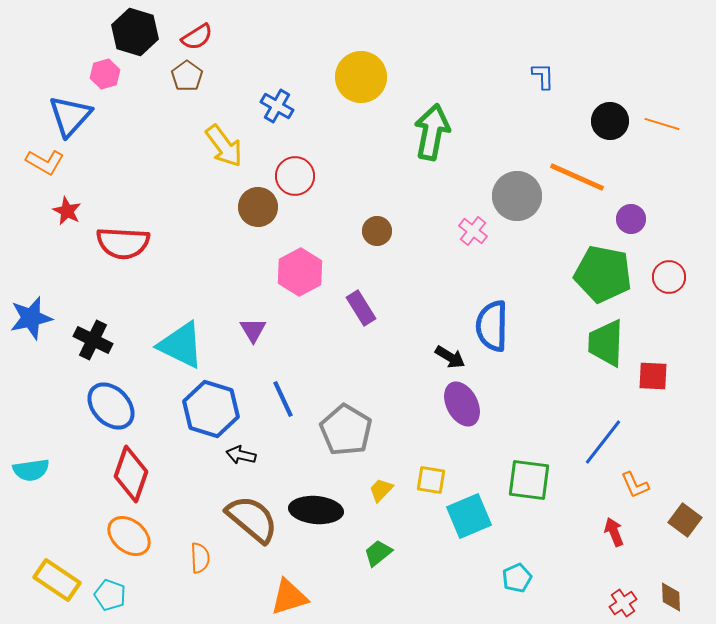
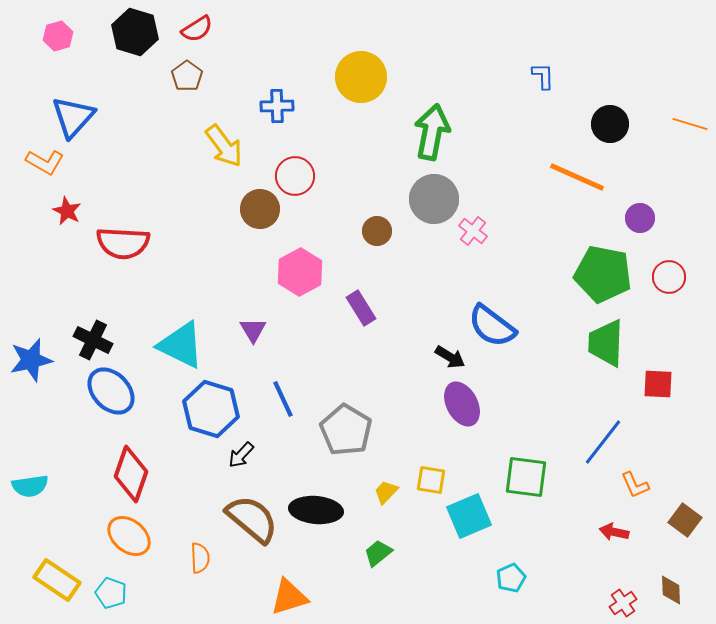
red semicircle at (197, 37): moved 8 px up
pink hexagon at (105, 74): moved 47 px left, 38 px up
blue cross at (277, 106): rotated 32 degrees counterclockwise
blue triangle at (70, 116): moved 3 px right, 1 px down
black circle at (610, 121): moved 3 px down
orange line at (662, 124): moved 28 px right
gray circle at (517, 196): moved 83 px left, 3 px down
brown circle at (258, 207): moved 2 px right, 2 px down
purple circle at (631, 219): moved 9 px right, 1 px up
blue star at (31, 318): moved 42 px down
blue semicircle at (492, 326): rotated 54 degrees counterclockwise
red square at (653, 376): moved 5 px right, 8 px down
blue ellipse at (111, 406): moved 15 px up
black arrow at (241, 455): rotated 60 degrees counterclockwise
cyan semicircle at (31, 470): moved 1 px left, 16 px down
green square at (529, 480): moved 3 px left, 3 px up
yellow trapezoid at (381, 490): moved 5 px right, 2 px down
red arrow at (614, 532): rotated 56 degrees counterclockwise
cyan pentagon at (517, 578): moved 6 px left
cyan pentagon at (110, 595): moved 1 px right, 2 px up
brown diamond at (671, 597): moved 7 px up
